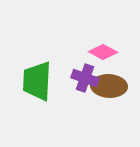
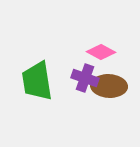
pink diamond: moved 2 px left
green trapezoid: rotated 12 degrees counterclockwise
